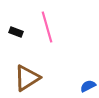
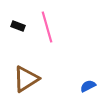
black rectangle: moved 2 px right, 6 px up
brown triangle: moved 1 px left, 1 px down
